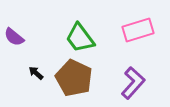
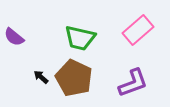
pink rectangle: rotated 24 degrees counterclockwise
green trapezoid: rotated 40 degrees counterclockwise
black arrow: moved 5 px right, 4 px down
purple L-shape: rotated 28 degrees clockwise
